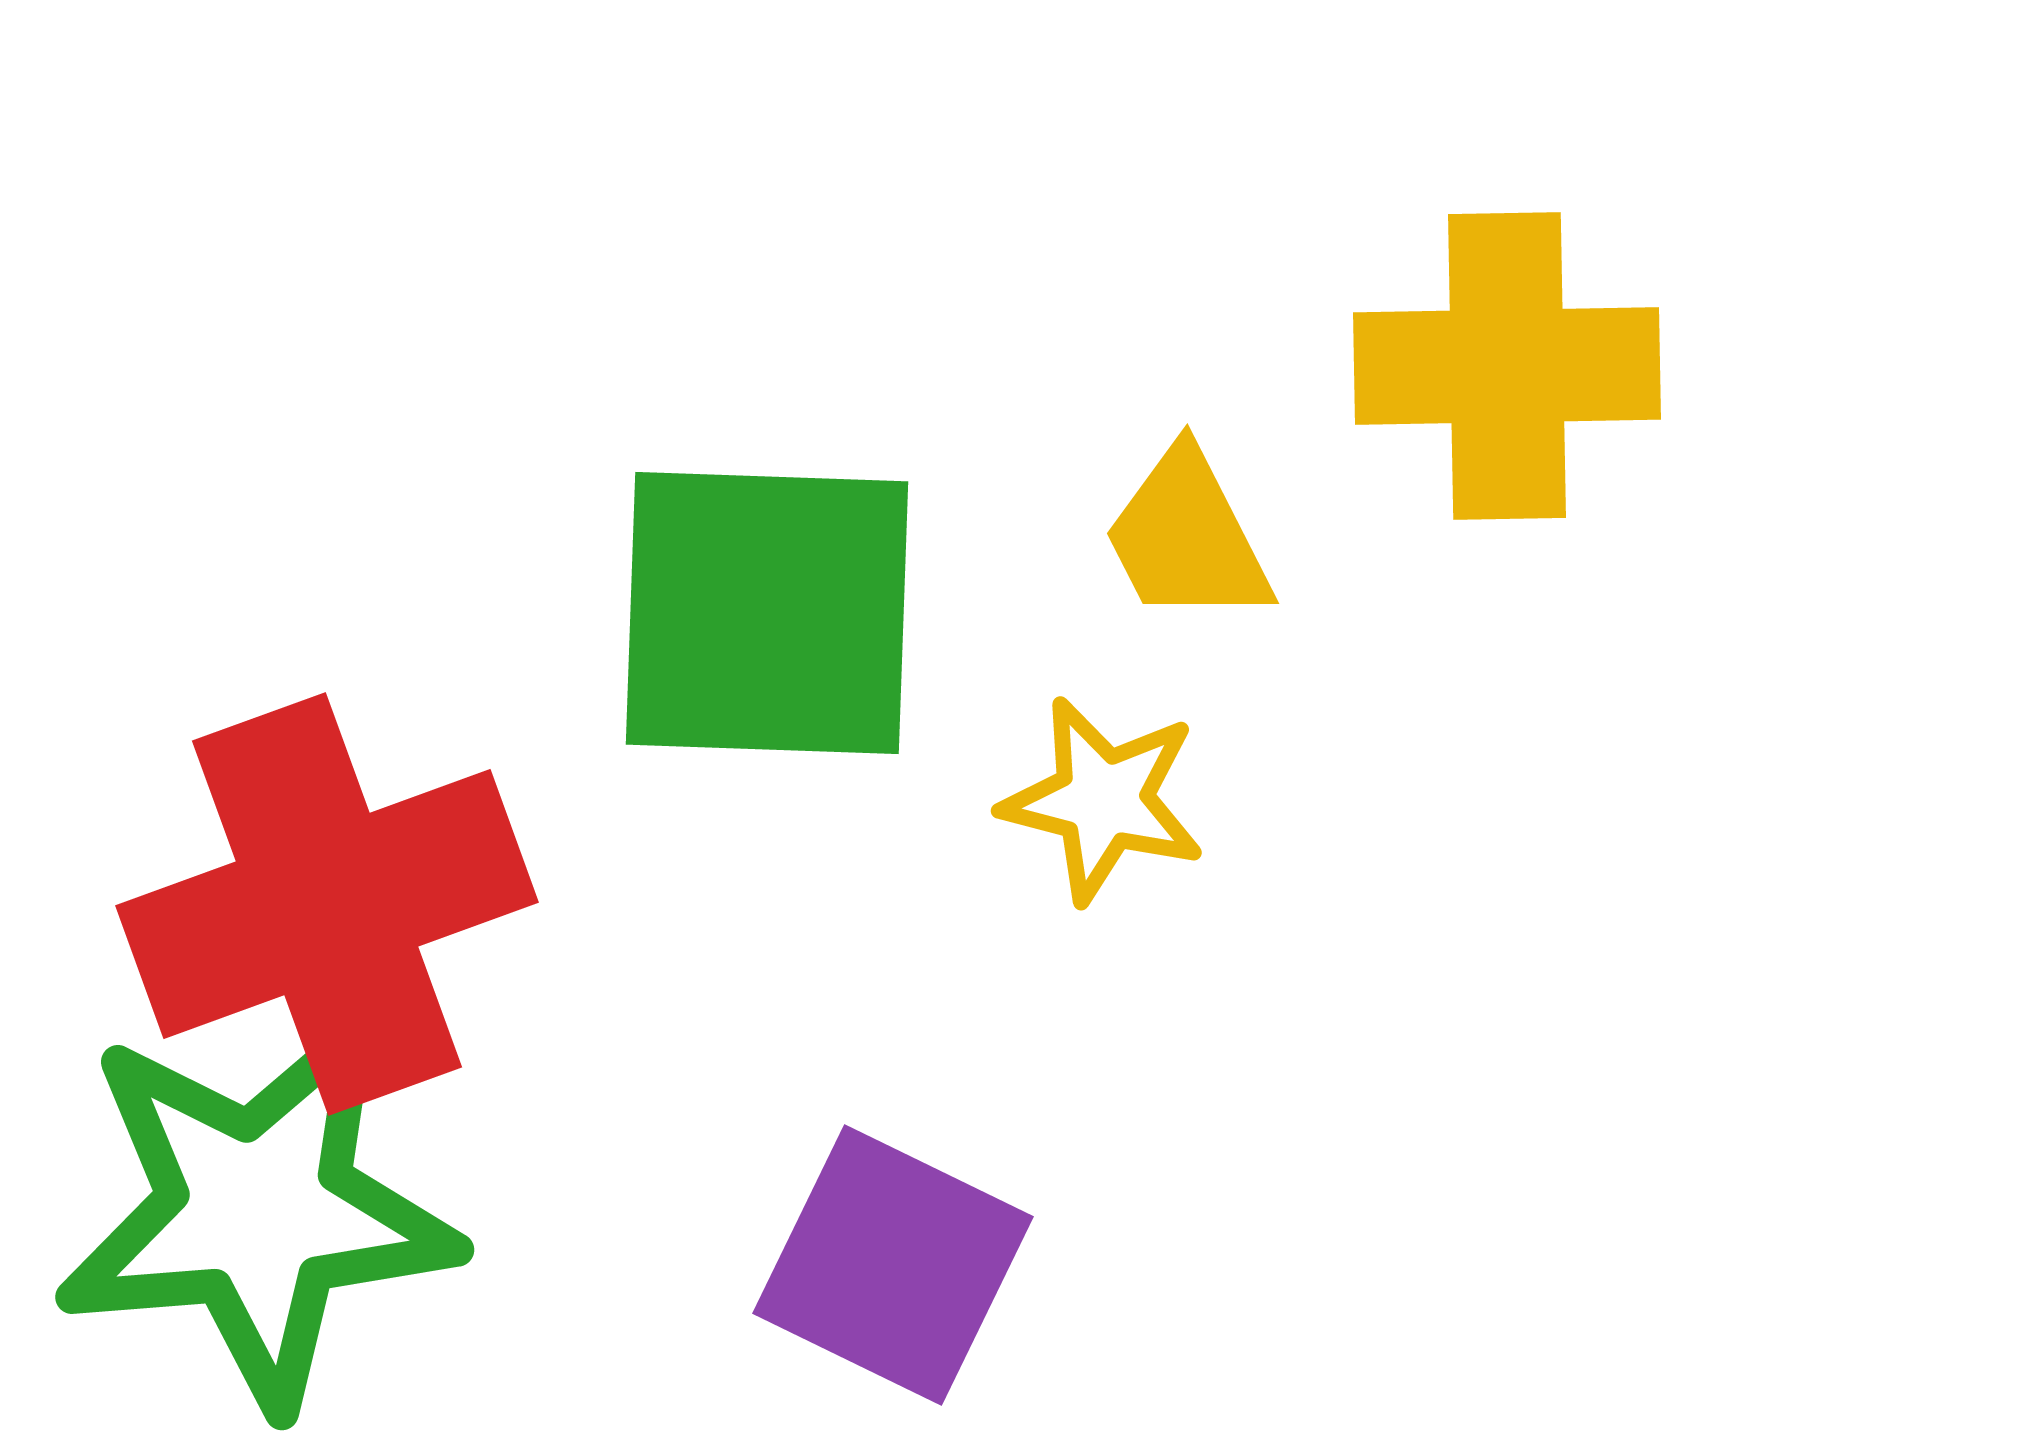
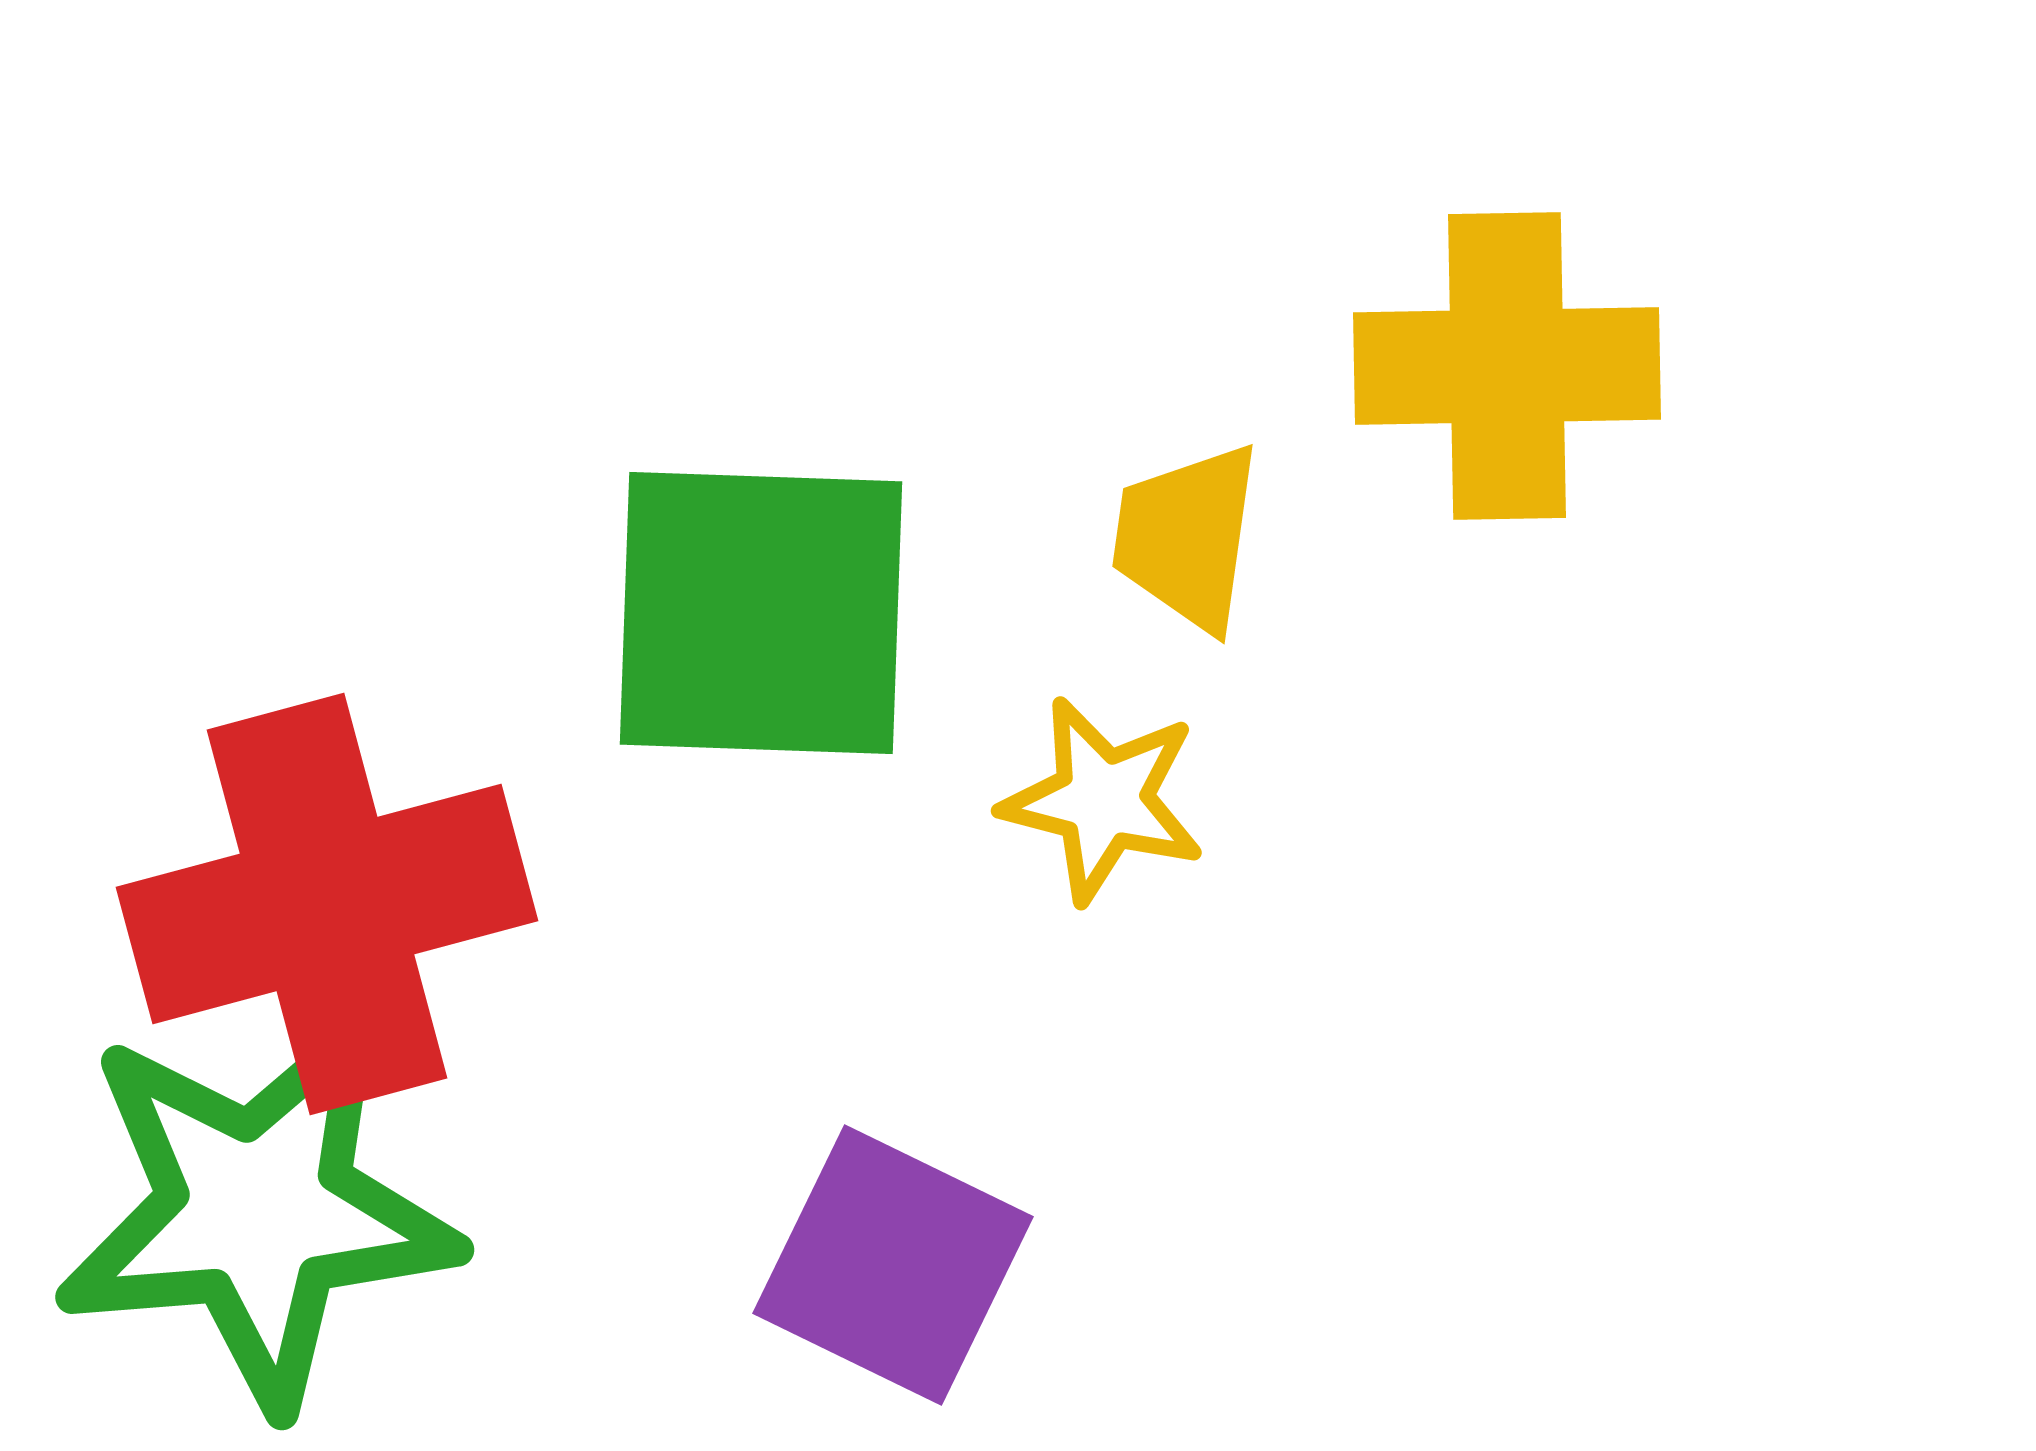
yellow trapezoid: rotated 35 degrees clockwise
green square: moved 6 px left
red cross: rotated 5 degrees clockwise
